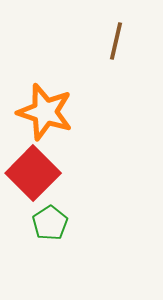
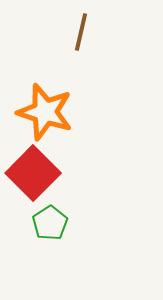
brown line: moved 35 px left, 9 px up
